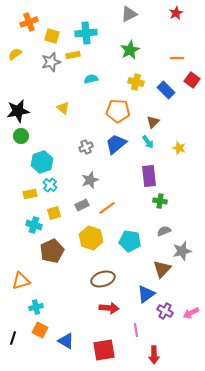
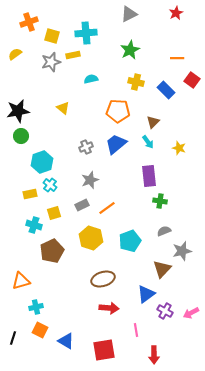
cyan pentagon at (130, 241): rotated 30 degrees counterclockwise
